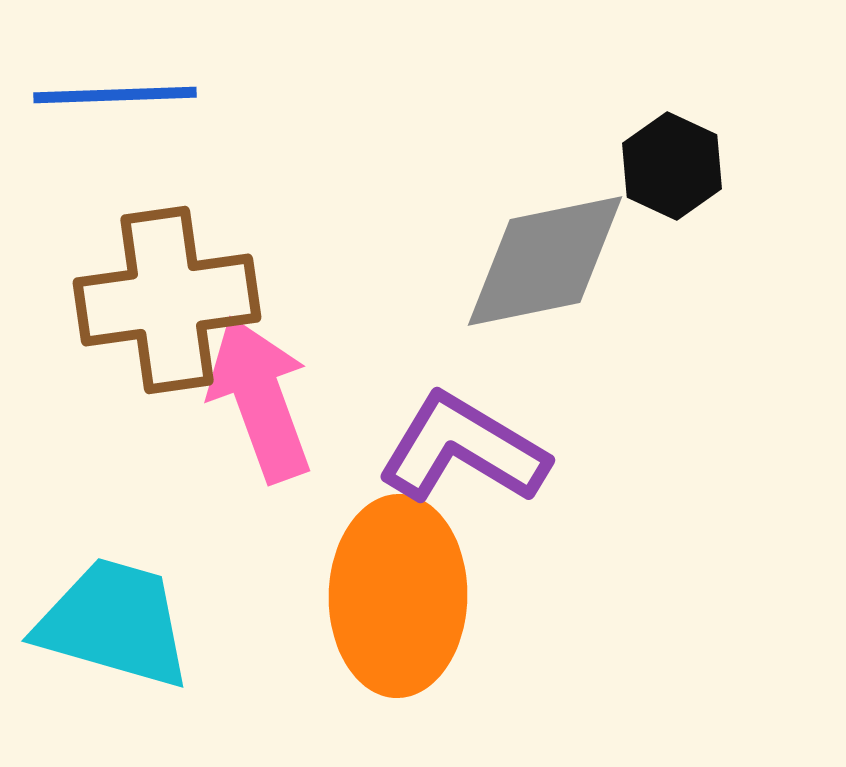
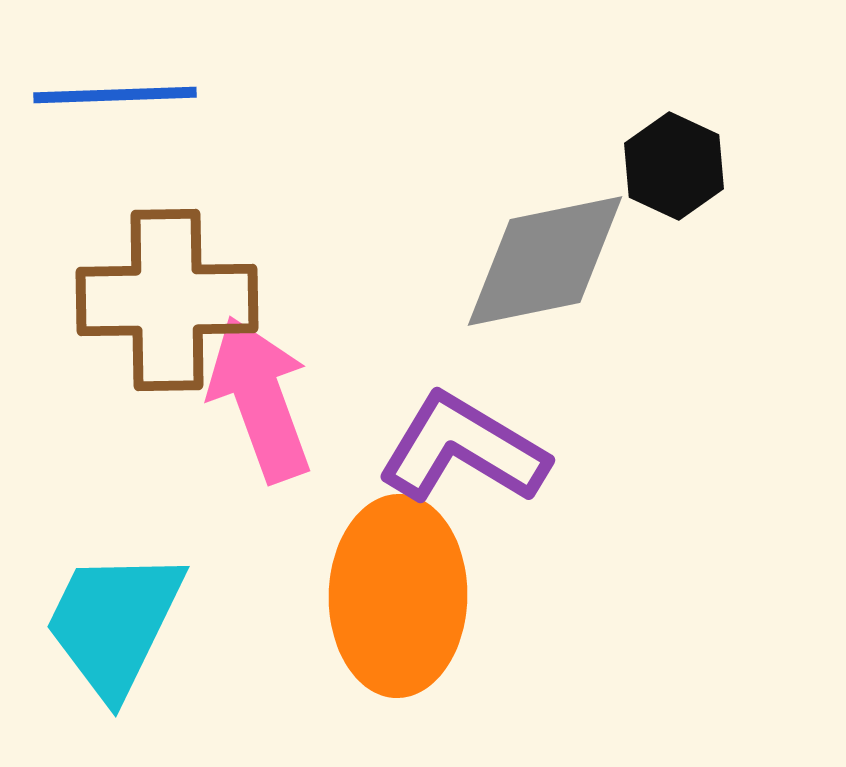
black hexagon: moved 2 px right
brown cross: rotated 7 degrees clockwise
cyan trapezoid: rotated 80 degrees counterclockwise
